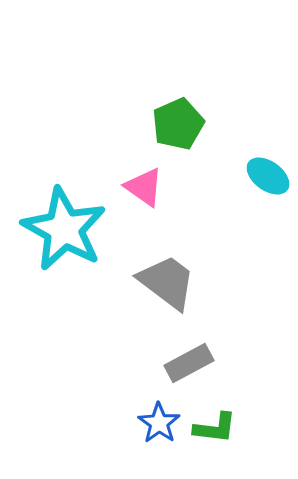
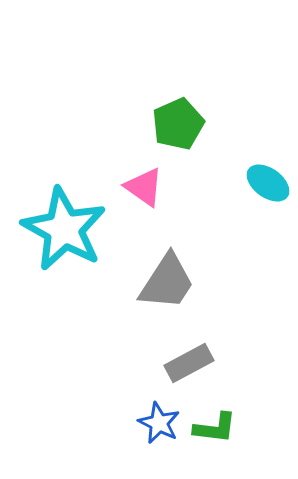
cyan ellipse: moved 7 px down
gray trapezoid: rotated 86 degrees clockwise
blue star: rotated 9 degrees counterclockwise
